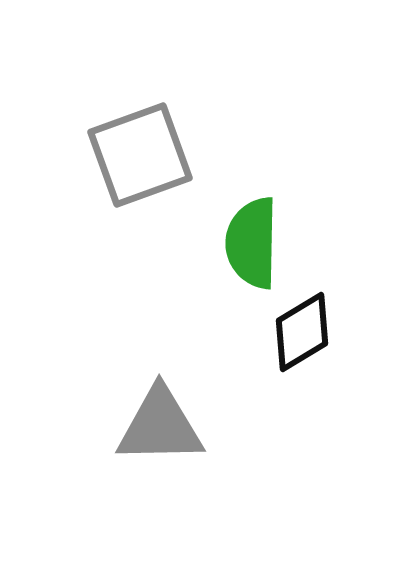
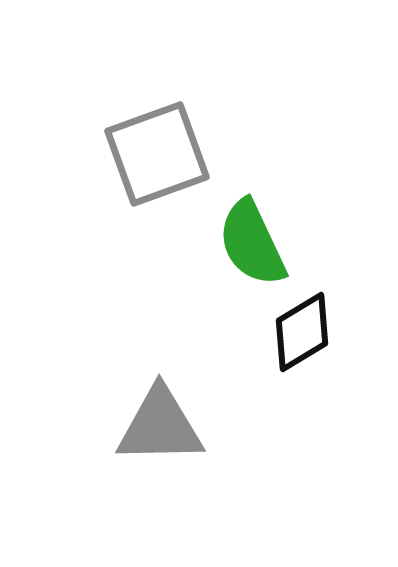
gray square: moved 17 px right, 1 px up
green semicircle: rotated 26 degrees counterclockwise
